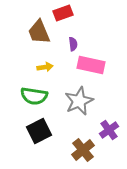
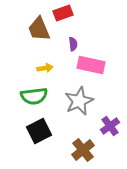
brown trapezoid: moved 3 px up
yellow arrow: moved 1 px down
green semicircle: rotated 16 degrees counterclockwise
purple cross: moved 1 px right, 4 px up
